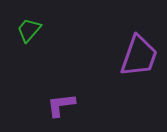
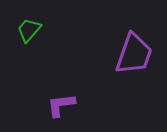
purple trapezoid: moved 5 px left, 2 px up
